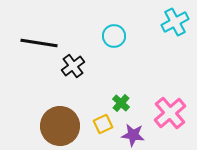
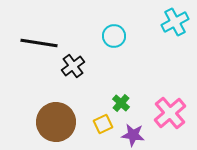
brown circle: moved 4 px left, 4 px up
